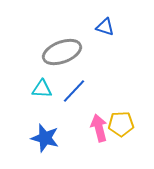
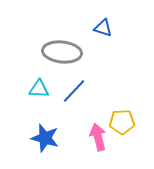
blue triangle: moved 2 px left, 1 px down
gray ellipse: rotated 27 degrees clockwise
cyan triangle: moved 3 px left
yellow pentagon: moved 1 px right, 2 px up
pink arrow: moved 1 px left, 9 px down
